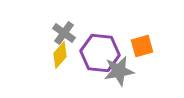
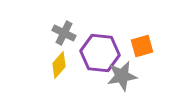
gray cross: rotated 10 degrees counterclockwise
yellow diamond: moved 1 px left, 10 px down
gray star: moved 3 px right, 5 px down
